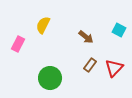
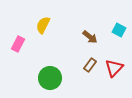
brown arrow: moved 4 px right
